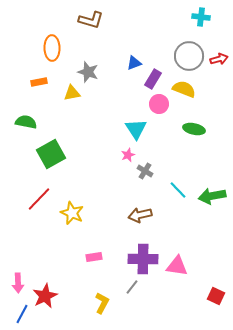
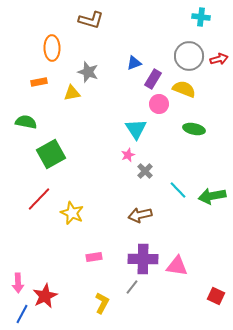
gray cross: rotated 14 degrees clockwise
